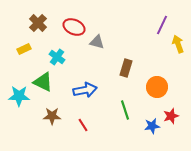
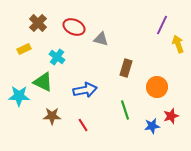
gray triangle: moved 4 px right, 3 px up
